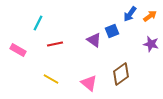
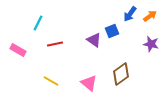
yellow line: moved 2 px down
